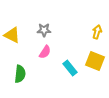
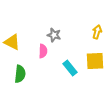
gray star: moved 10 px right, 5 px down; rotated 16 degrees clockwise
yellow triangle: moved 7 px down
pink semicircle: moved 2 px left, 1 px up; rotated 32 degrees counterclockwise
yellow square: rotated 24 degrees counterclockwise
